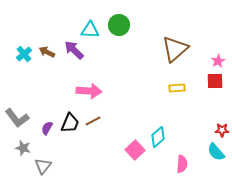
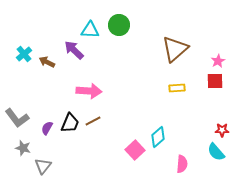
brown arrow: moved 10 px down
